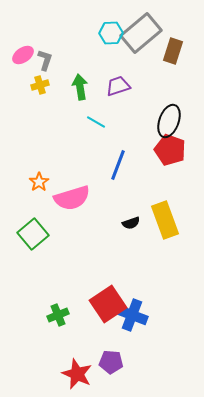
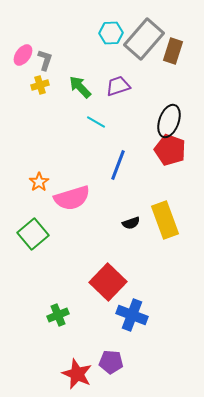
gray rectangle: moved 3 px right, 6 px down; rotated 9 degrees counterclockwise
pink ellipse: rotated 20 degrees counterclockwise
green arrow: rotated 35 degrees counterclockwise
red square: moved 22 px up; rotated 12 degrees counterclockwise
